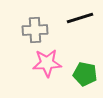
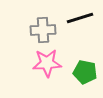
gray cross: moved 8 px right
green pentagon: moved 2 px up
